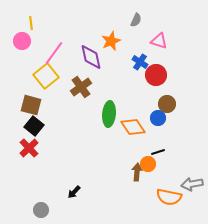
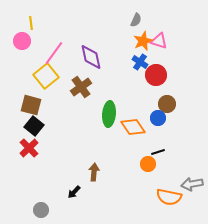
orange star: moved 32 px right
brown arrow: moved 43 px left
